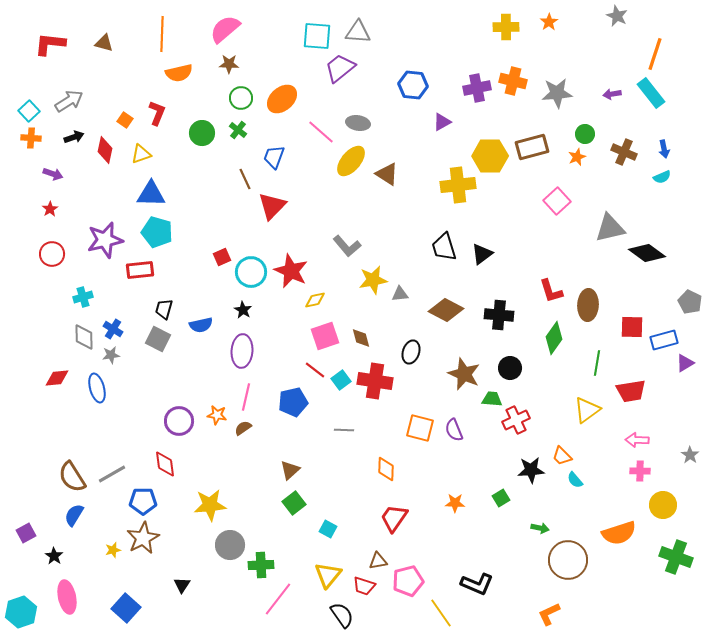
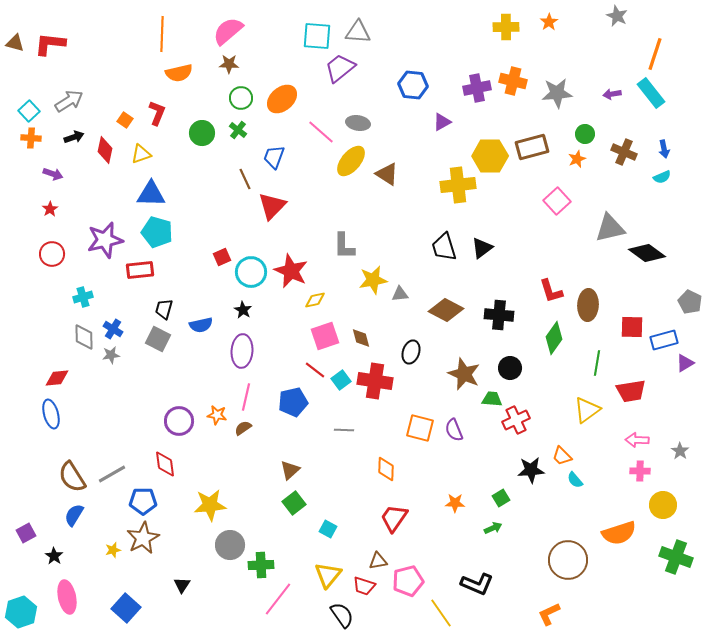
pink semicircle at (225, 29): moved 3 px right, 2 px down
brown triangle at (104, 43): moved 89 px left
orange star at (577, 157): moved 2 px down
gray L-shape at (347, 246): moved 3 px left; rotated 40 degrees clockwise
black triangle at (482, 254): moved 6 px up
blue ellipse at (97, 388): moved 46 px left, 26 px down
gray star at (690, 455): moved 10 px left, 4 px up
green arrow at (540, 528): moved 47 px left; rotated 36 degrees counterclockwise
